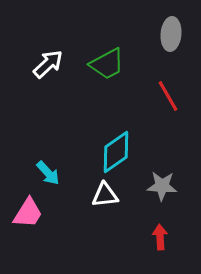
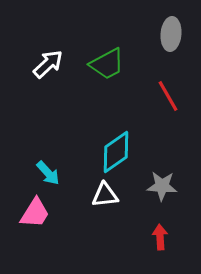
pink trapezoid: moved 7 px right
